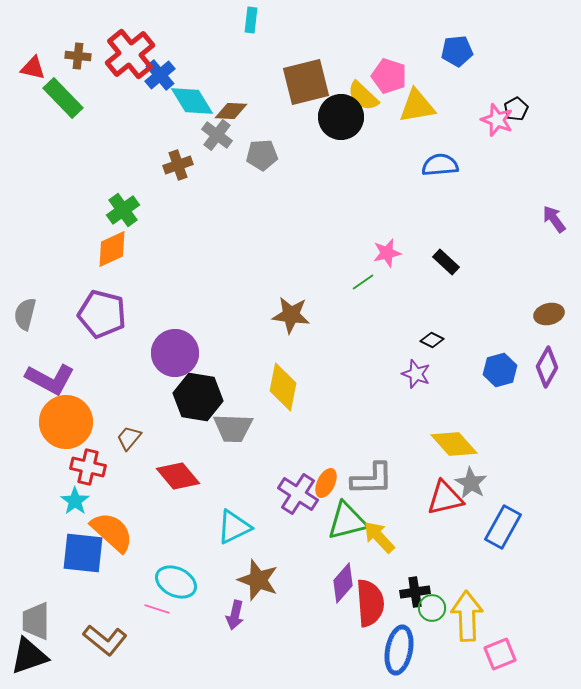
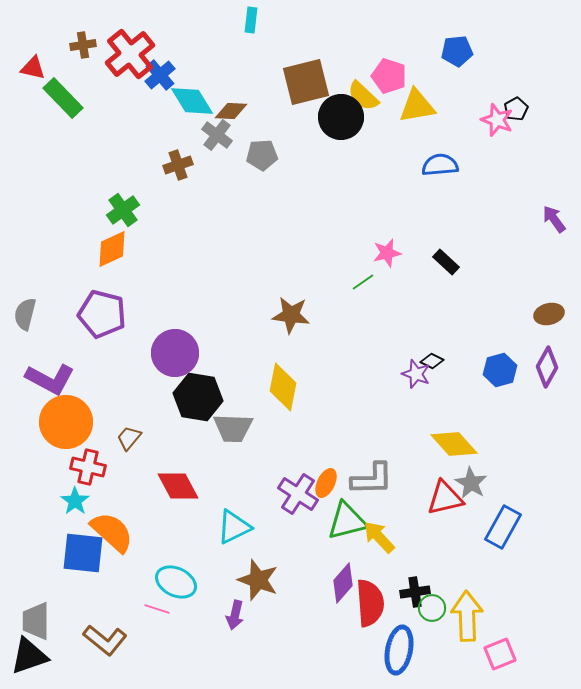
brown cross at (78, 56): moved 5 px right, 11 px up; rotated 15 degrees counterclockwise
black diamond at (432, 340): moved 21 px down
red diamond at (178, 476): moved 10 px down; rotated 12 degrees clockwise
